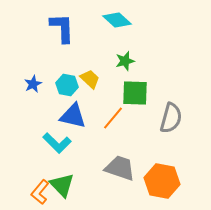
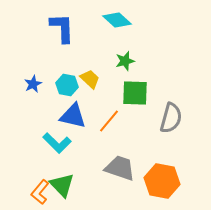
orange line: moved 4 px left, 3 px down
